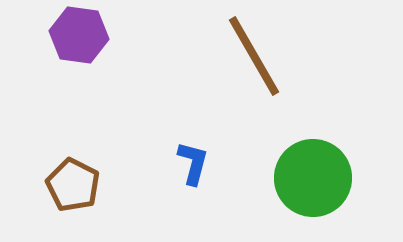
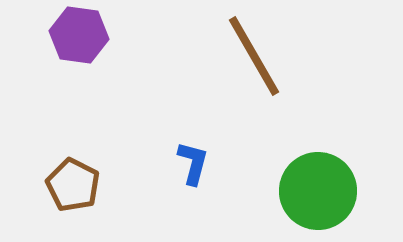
green circle: moved 5 px right, 13 px down
